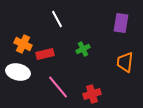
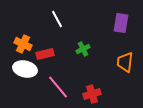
white ellipse: moved 7 px right, 3 px up
